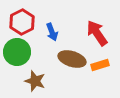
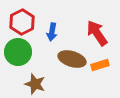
blue arrow: rotated 30 degrees clockwise
green circle: moved 1 px right
brown star: moved 3 px down
